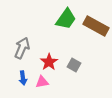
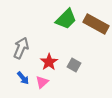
green trapezoid: rotated 10 degrees clockwise
brown rectangle: moved 2 px up
gray arrow: moved 1 px left
blue arrow: rotated 32 degrees counterclockwise
pink triangle: rotated 32 degrees counterclockwise
